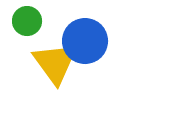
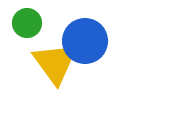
green circle: moved 2 px down
